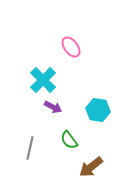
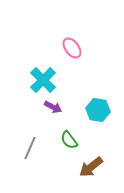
pink ellipse: moved 1 px right, 1 px down
gray line: rotated 10 degrees clockwise
